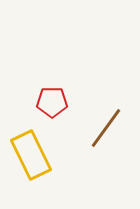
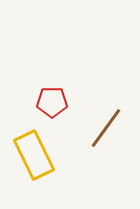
yellow rectangle: moved 3 px right
